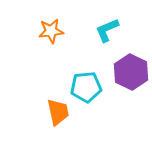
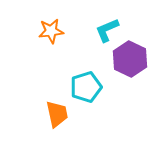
purple hexagon: moved 1 px left, 13 px up
cyan pentagon: rotated 12 degrees counterclockwise
orange trapezoid: moved 1 px left, 2 px down
